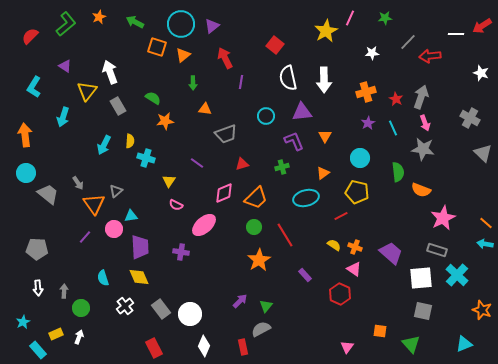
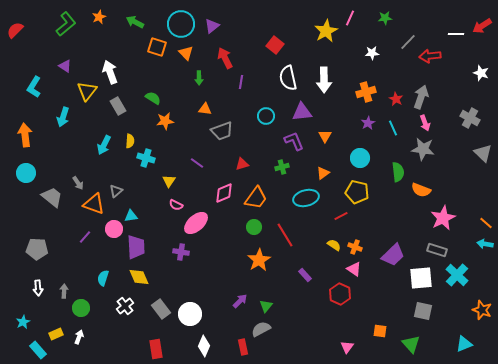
red semicircle at (30, 36): moved 15 px left, 6 px up
orange triangle at (183, 55): moved 3 px right, 2 px up; rotated 35 degrees counterclockwise
green arrow at (193, 83): moved 6 px right, 5 px up
gray trapezoid at (226, 134): moved 4 px left, 3 px up
gray trapezoid at (48, 194): moved 4 px right, 3 px down
orange trapezoid at (256, 198): rotated 10 degrees counterclockwise
orange triangle at (94, 204): rotated 35 degrees counterclockwise
pink ellipse at (204, 225): moved 8 px left, 2 px up
purple trapezoid at (140, 247): moved 4 px left
purple trapezoid at (391, 253): moved 2 px right, 2 px down; rotated 95 degrees clockwise
cyan semicircle at (103, 278): rotated 35 degrees clockwise
red rectangle at (154, 348): moved 2 px right, 1 px down; rotated 18 degrees clockwise
